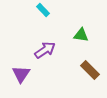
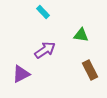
cyan rectangle: moved 2 px down
brown rectangle: rotated 18 degrees clockwise
purple triangle: rotated 30 degrees clockwise
